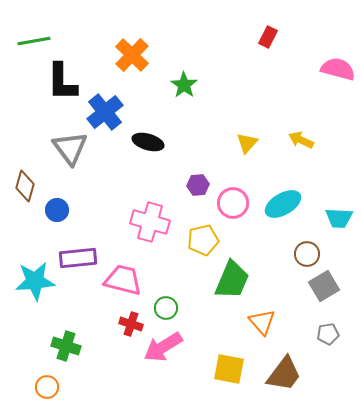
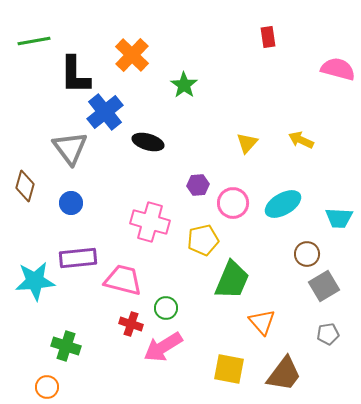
red rectangle: rotated 35 degrees counterclockwise
black L-shape: moved 13 px right, 7 px up
blue circle: moved 14 px right, 7 px up
